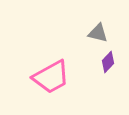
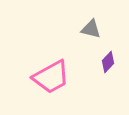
gray triangle: moved 7 px left, 4 px up
